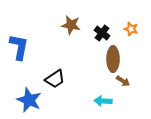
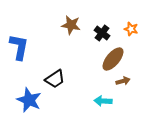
brown ellipse: rotated 40 degrees clockwise
brown arrow: rotated 48 degrees counterclockwise
